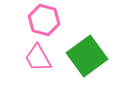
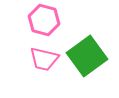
pink trapezoid: moved 6 px right, 1 px down; rotated 48 degrees counterclockwise
